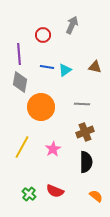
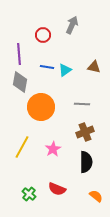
brown triangle: moved 1 px left
red semicircle: moved 2 px right, 2 px up
